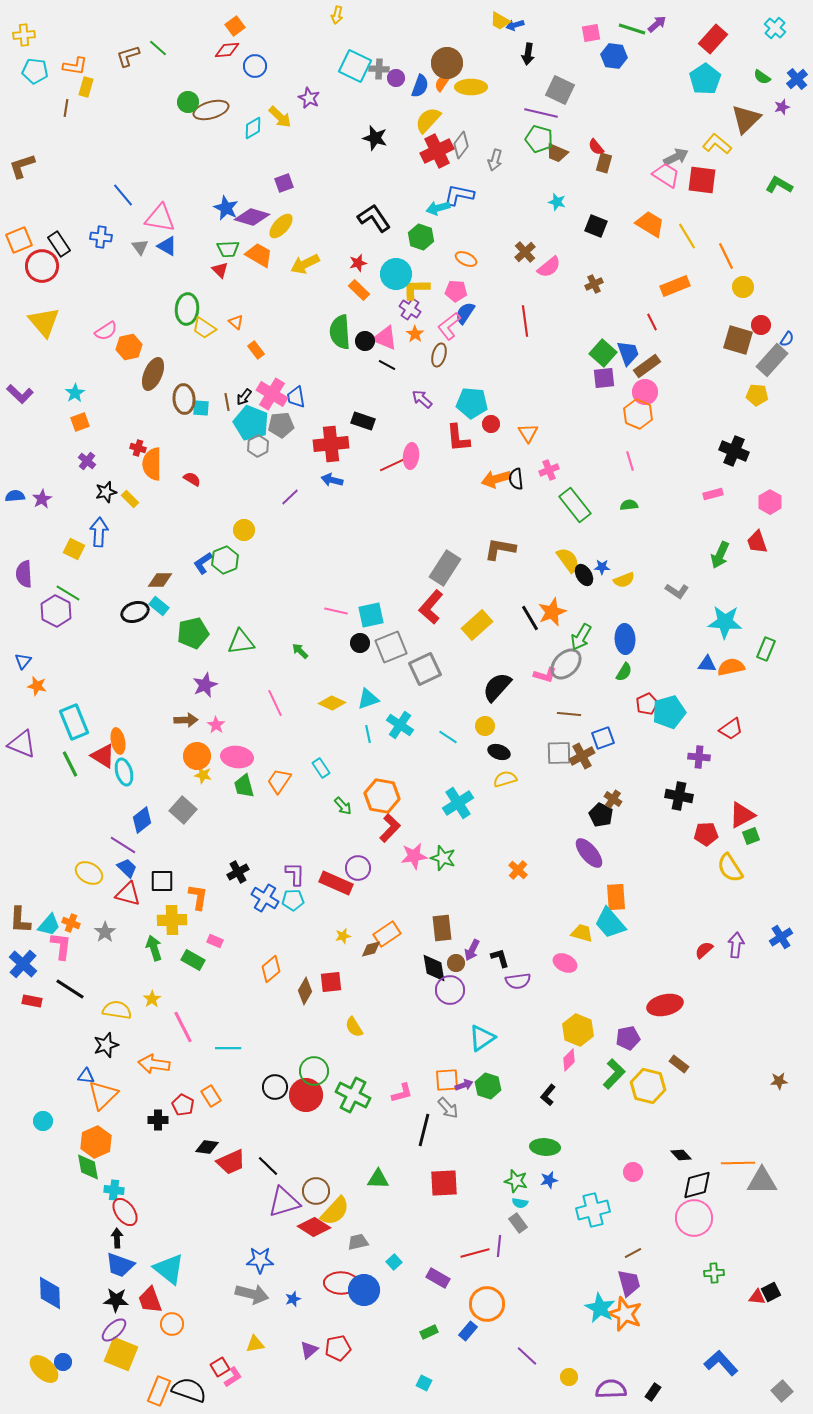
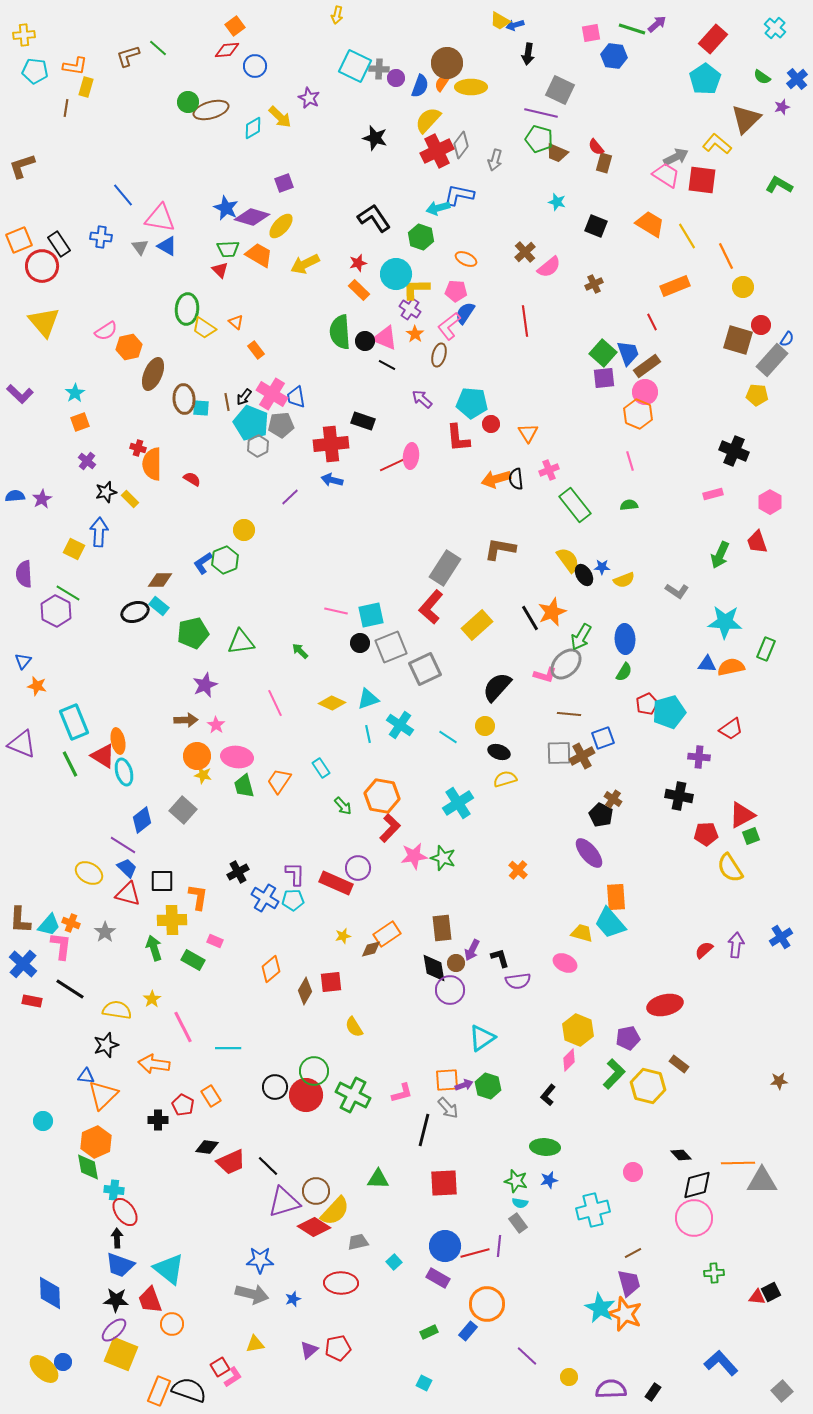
blue circle at (364, 1290): moved 81 px right, 44 px up
